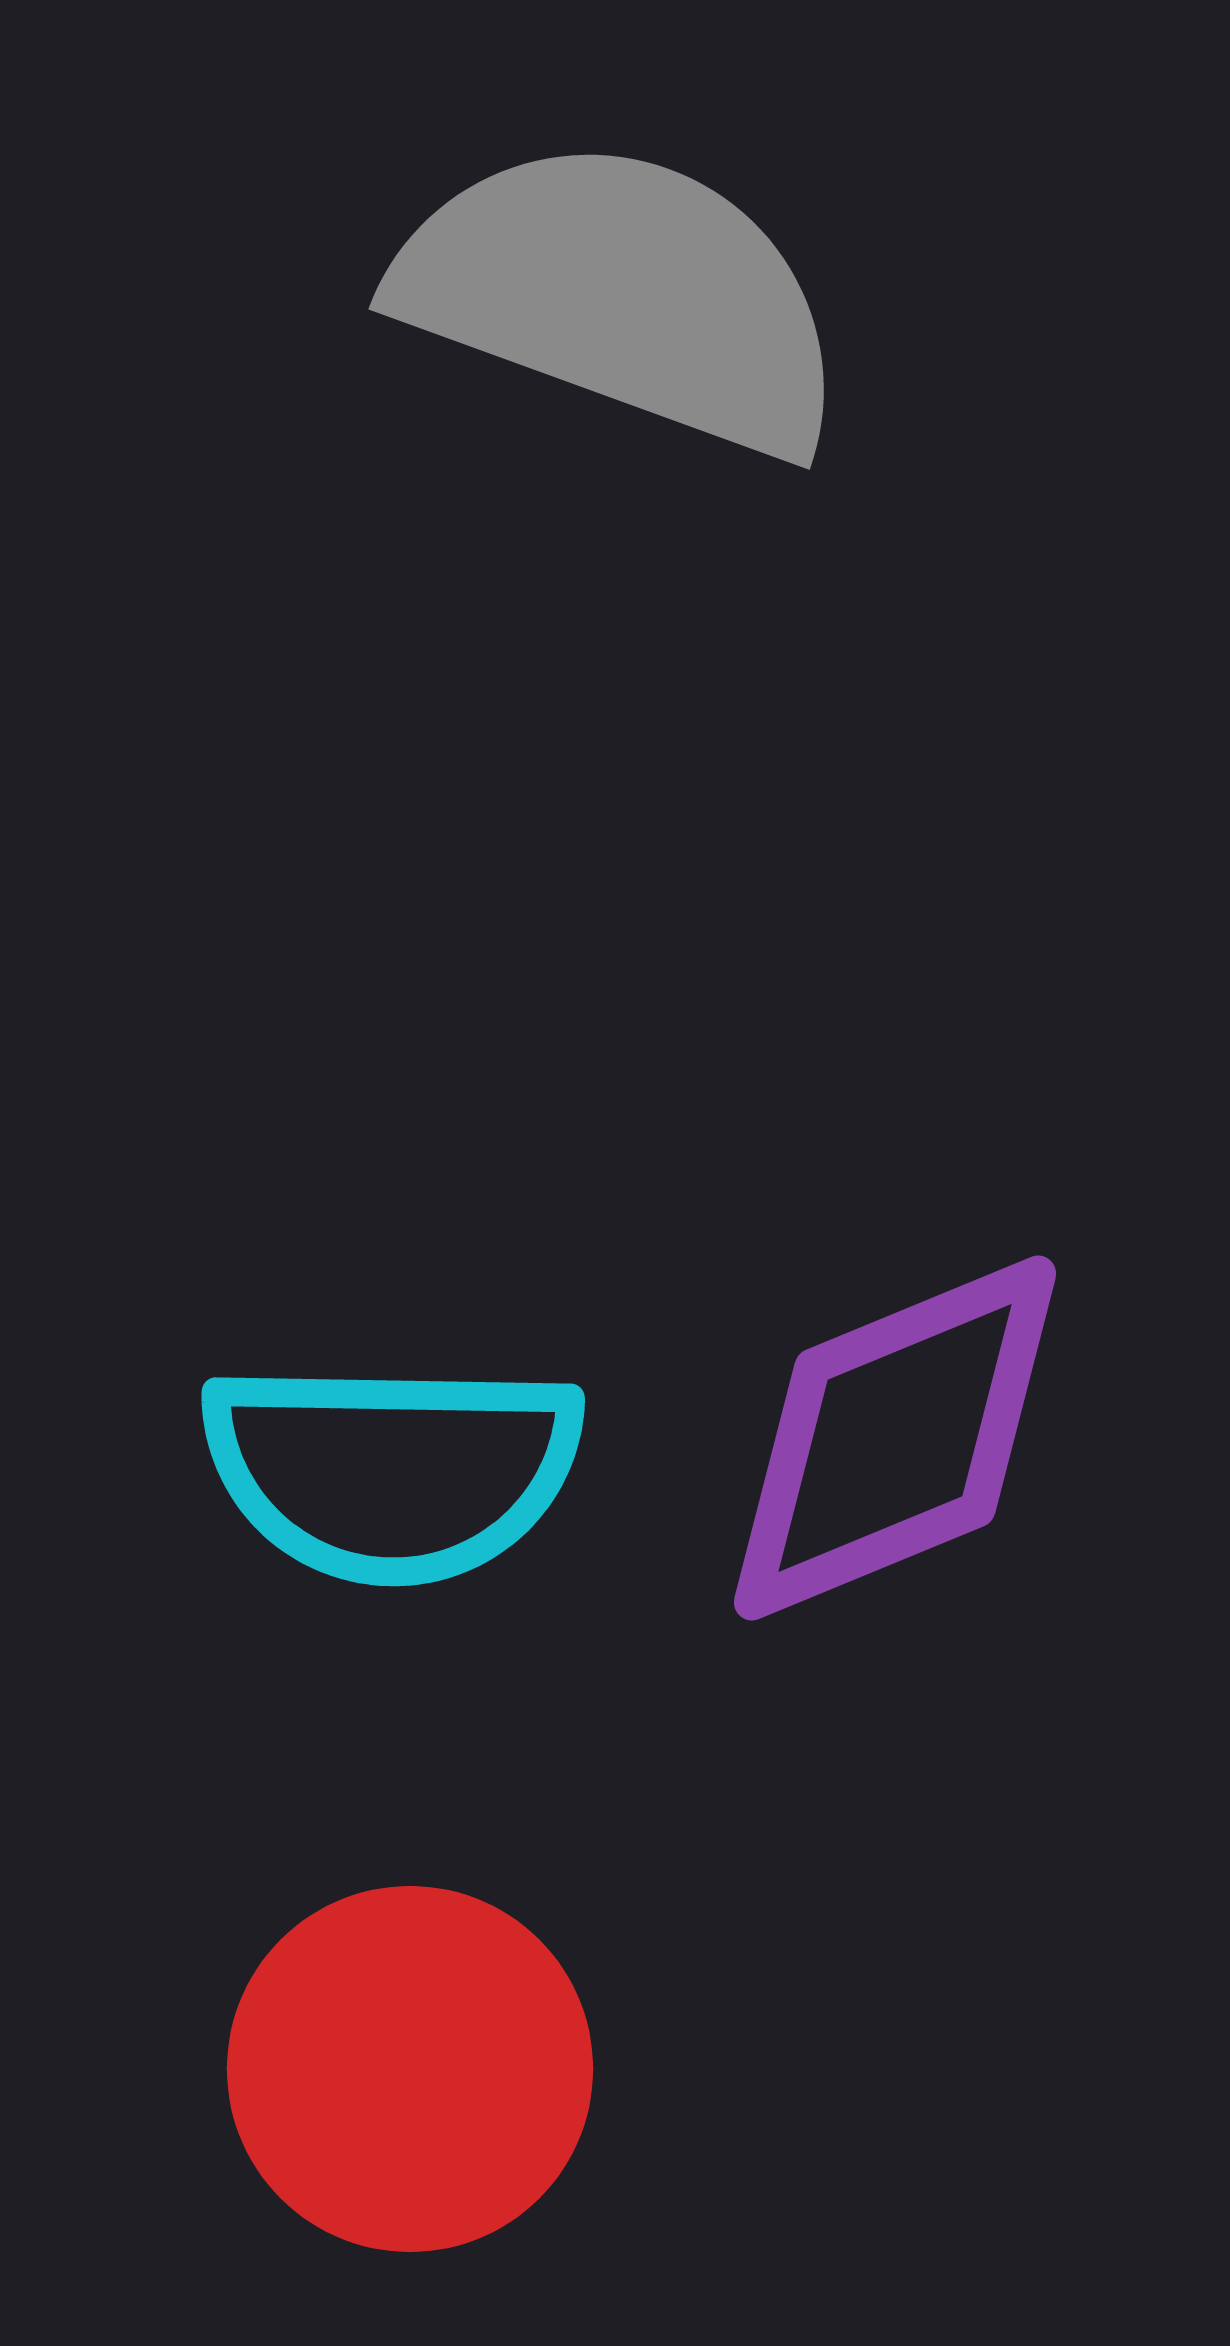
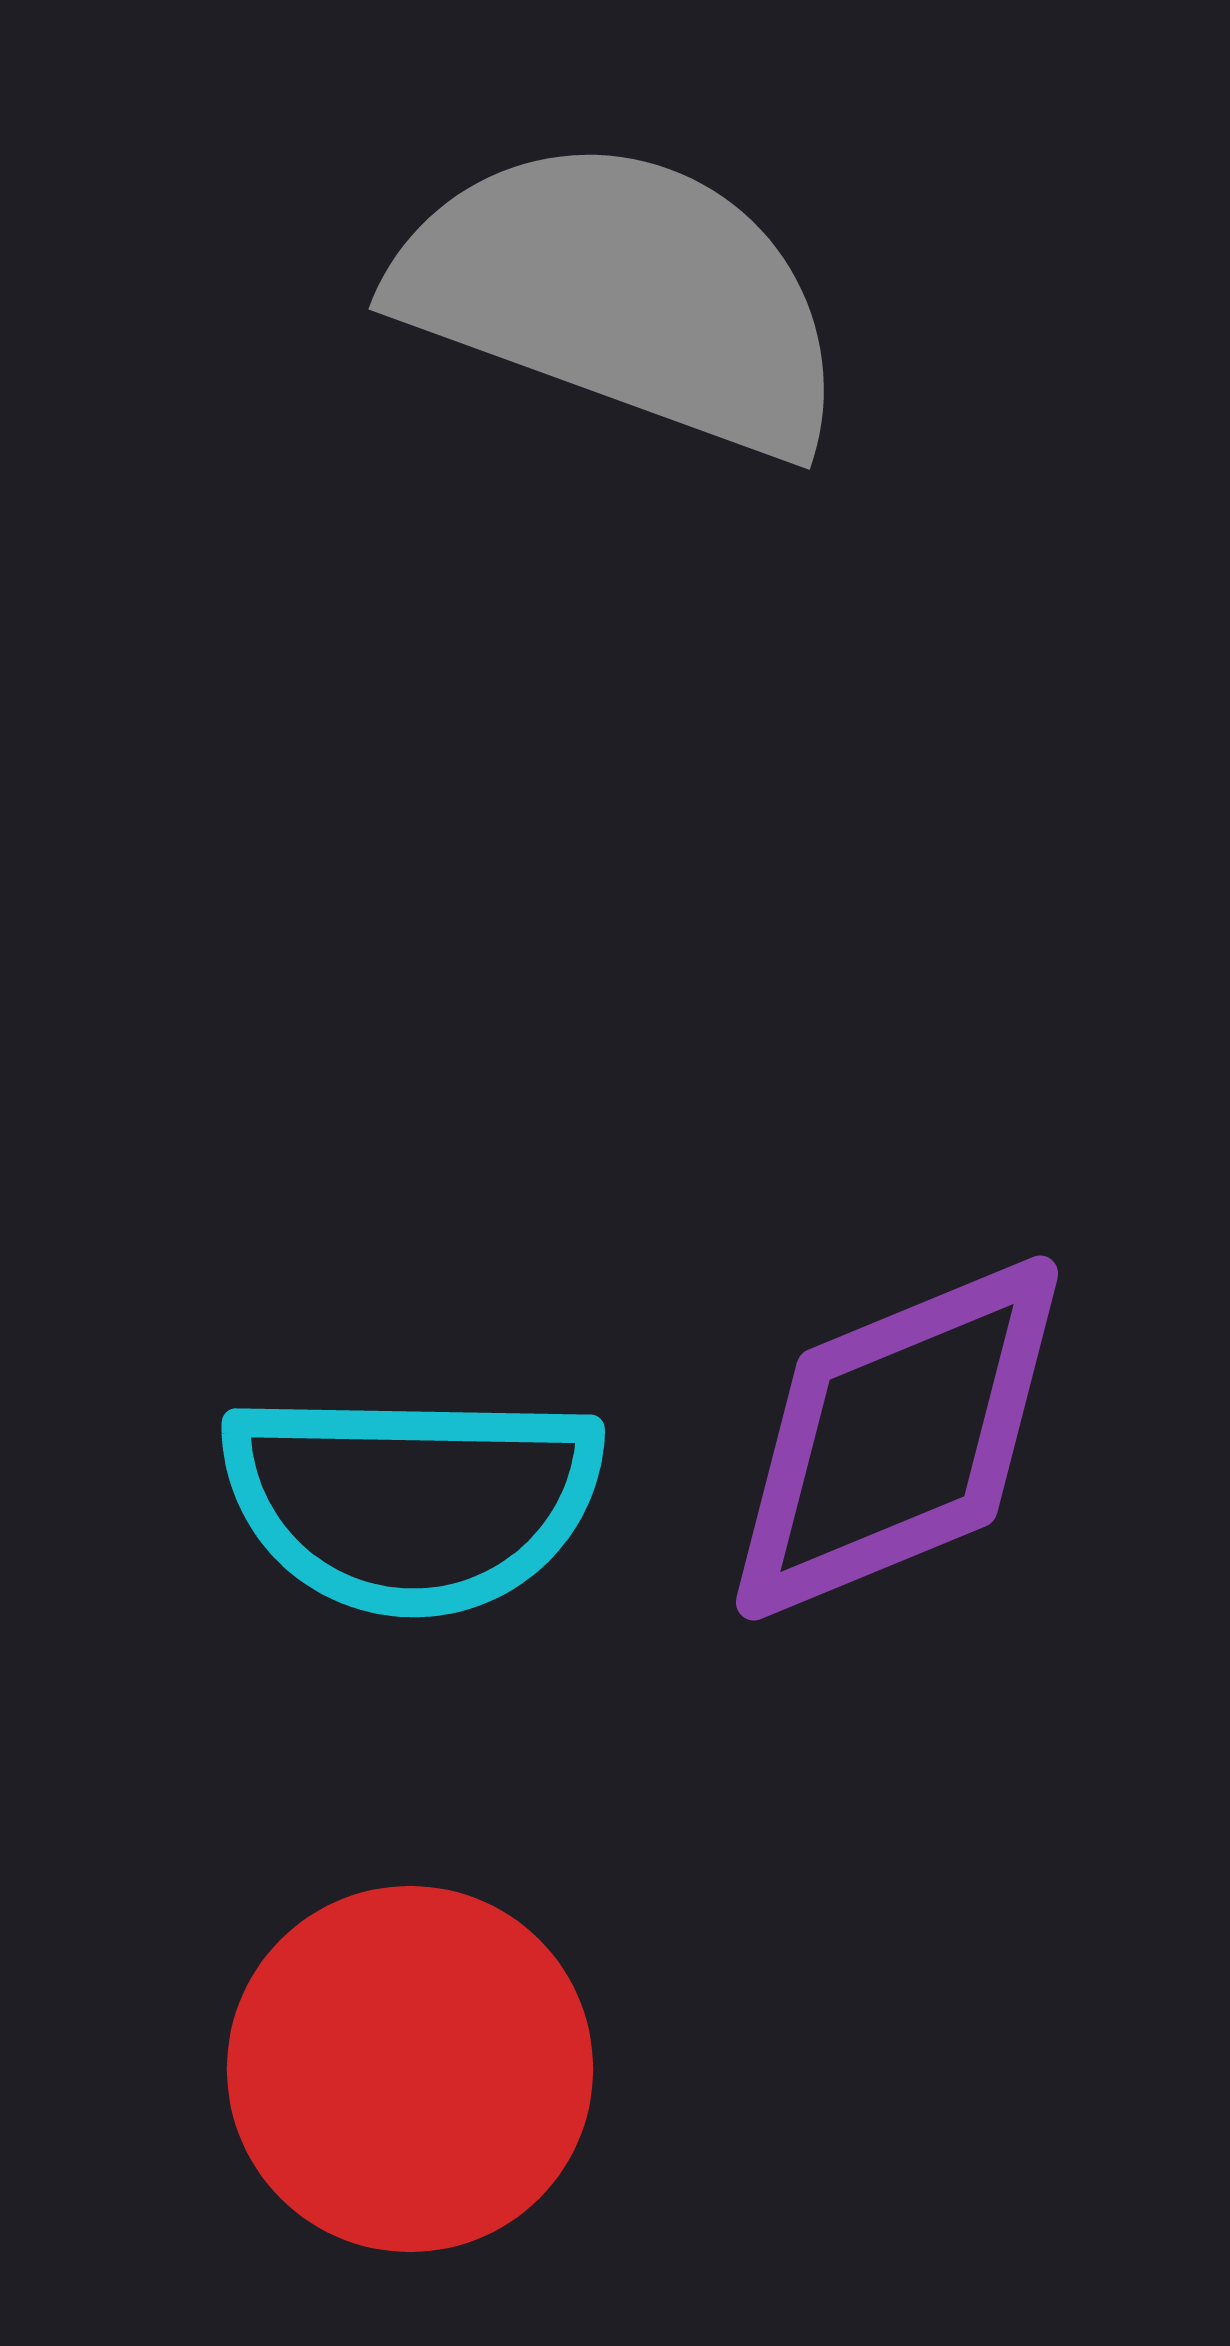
purple diamond: moved 2 px right
cyan semicircle: moved 20 px right, 31 px down
